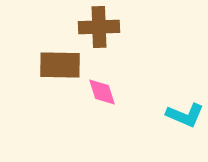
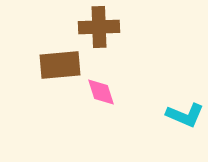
brown rectangle: rotated 6 degrees counterclockwise
pink diamond: moved 1 px left
